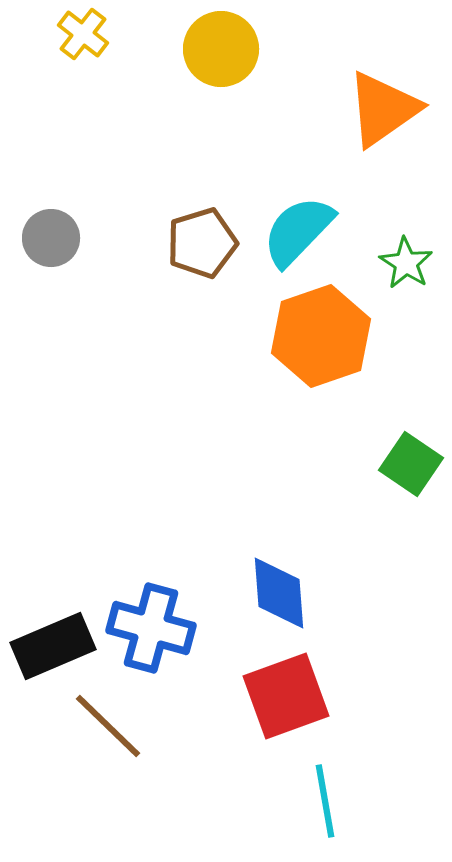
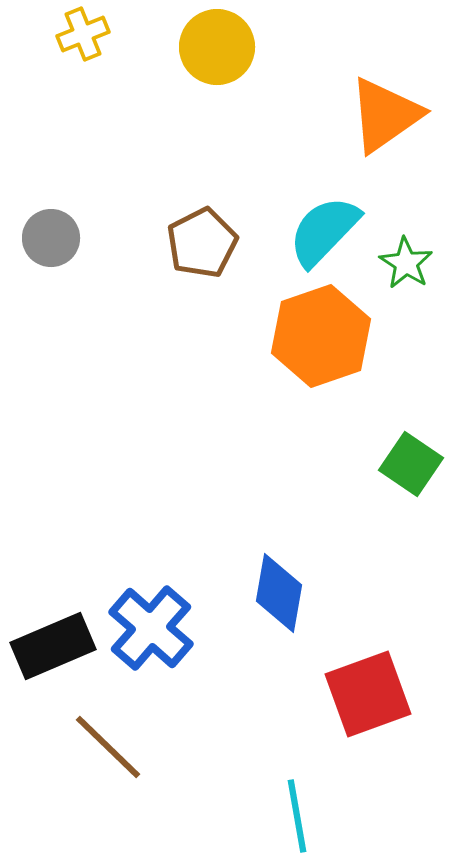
yellow cross: rotated 30 degrees clockwise
yellow circle: moved 4 px left, 2 px up
orange triangle: moved 2 px right, 6 px down
cyan semicircle: moved 26 px right
brown pentagon: rotated 10 degrees counterclockwise
blue diamond: rotated 14 degrees clockwise
blue cross: rotated 26 degrees clockwise
red square: moved 82 px right, 2 px up
brown line: moved 21 px down
cyan line: moved 28 px left, 15 px down
